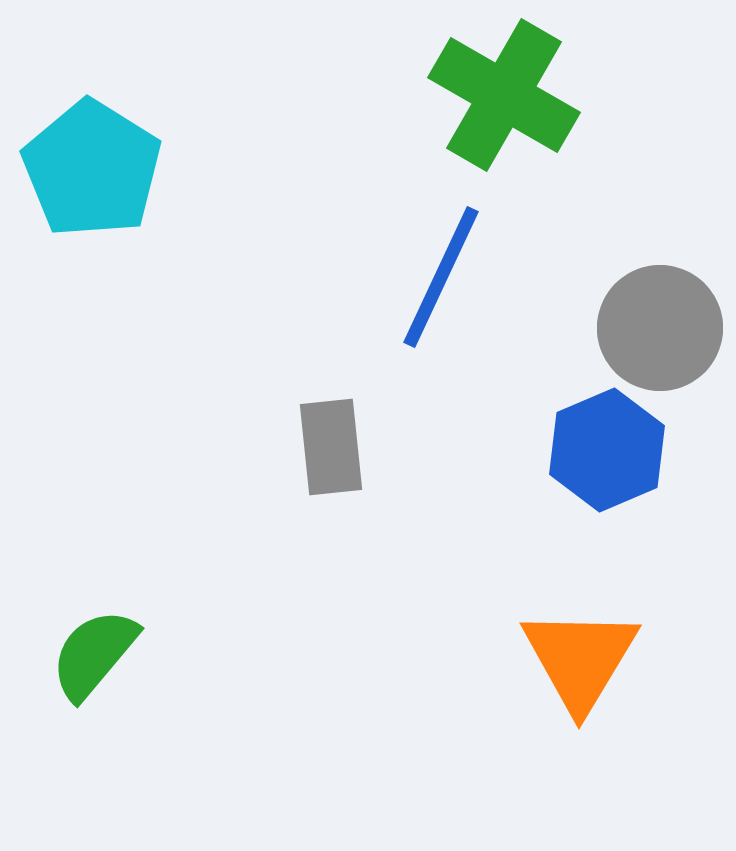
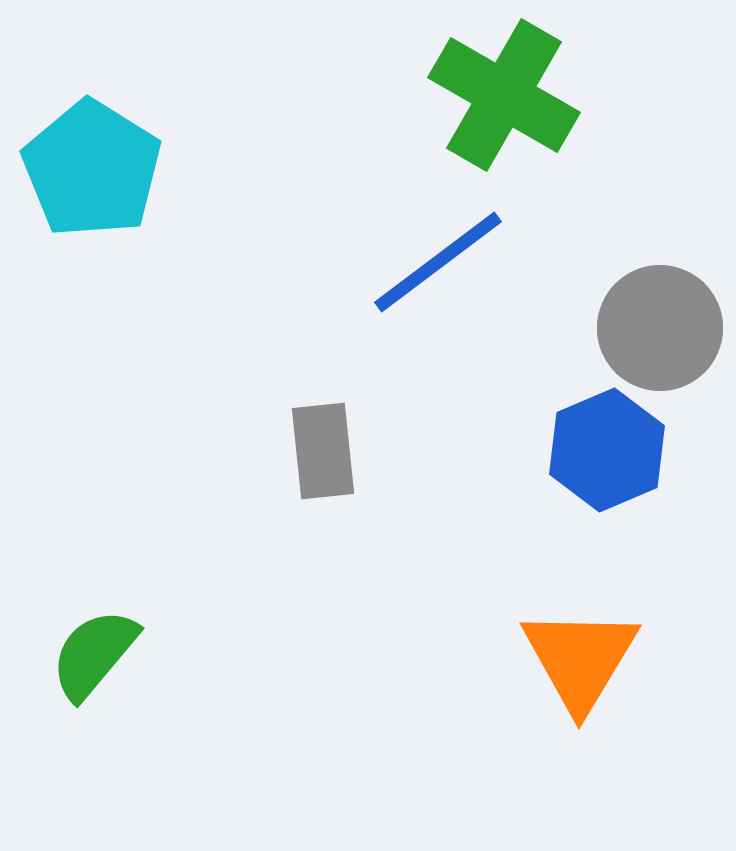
blue line: moved 3 px left, 15 px up; rotated 28 degrees clockwise
gray rectangle: moved 8 px left, 4 px down
